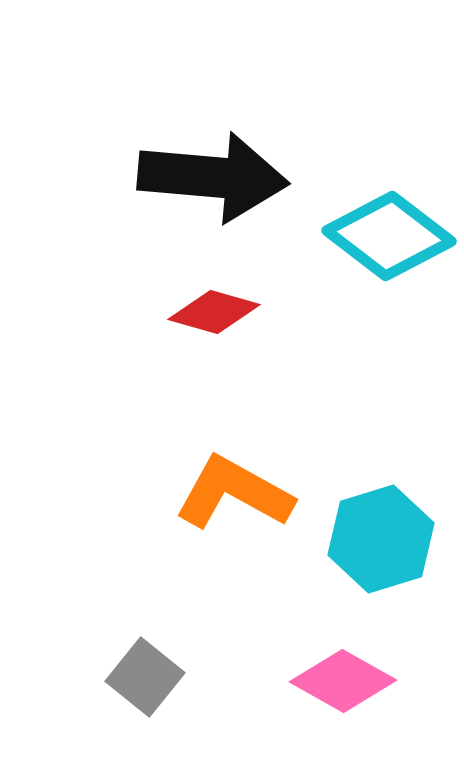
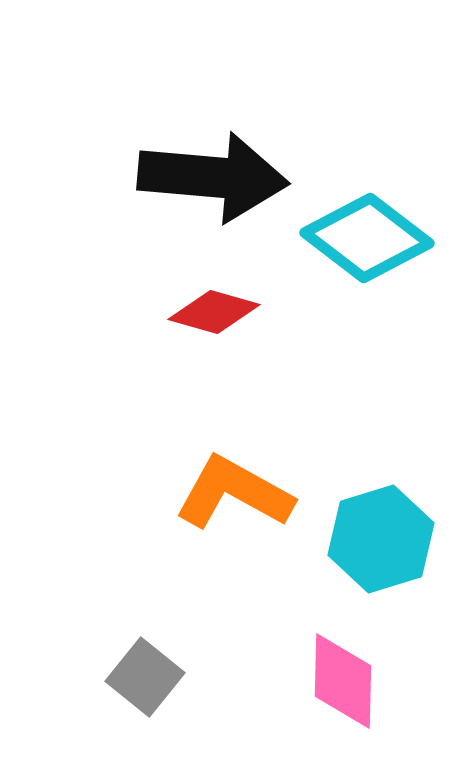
cyan diamond: moved 22 px left, 2 px down
pink diamond: rotated 62 degrees clockwise
